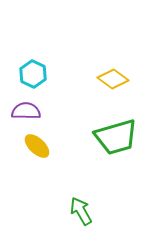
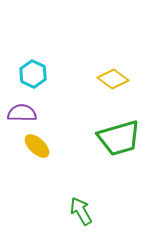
purple semicircle: moved 4 px left, 2 px down
green trapezoid: moved 3 px right, 1 px down
